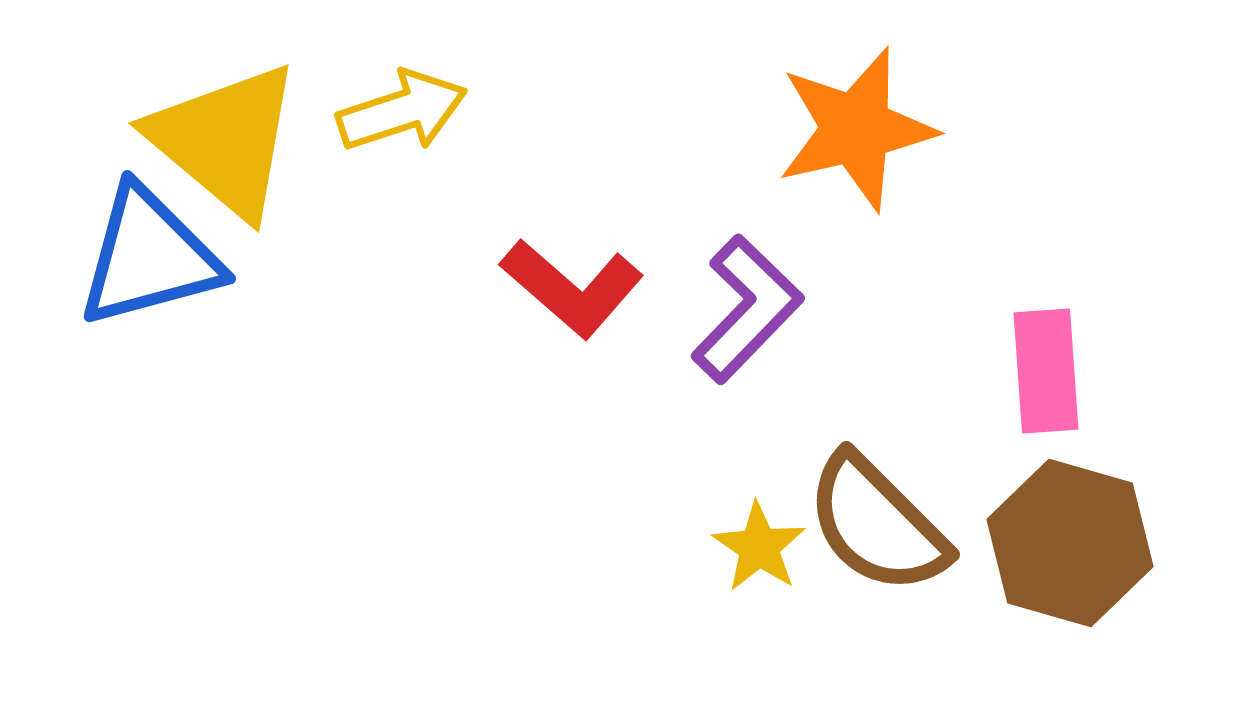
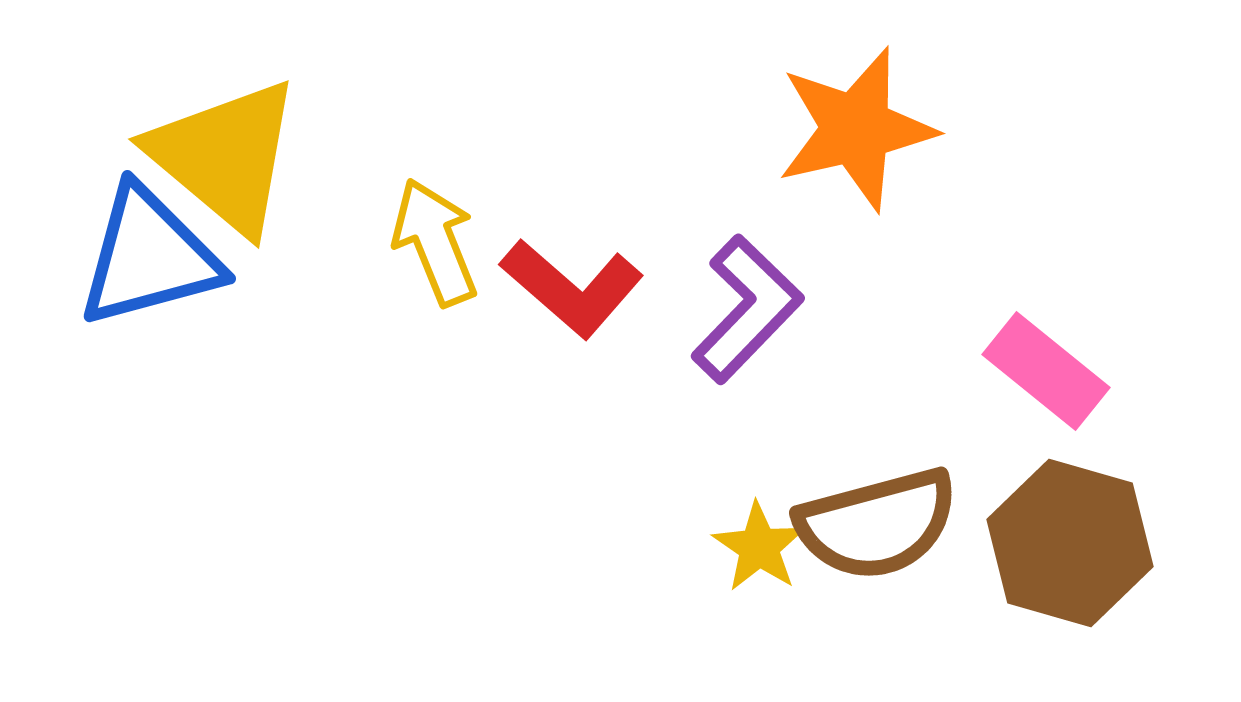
yellow arrow: moved 33 px right, 131 px down; rotated 94 degrees counterclockwise
yellow triangle: moved 16 px down
pink rectangle: rotated 47 degrees counterclockwise
brown semicircle: rotated 60 degrees counterclockwise
